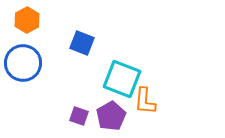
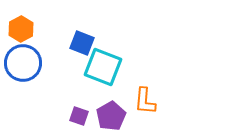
orange hexagon: moved 6 px left, 9 px down
cyan square: moved 19 px left, 12 px up
